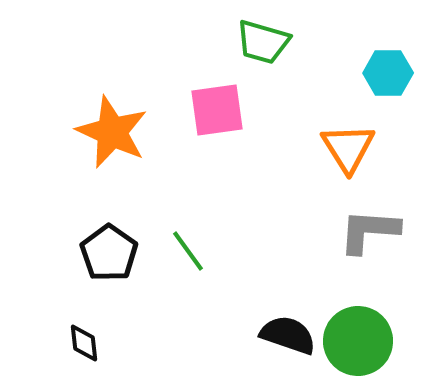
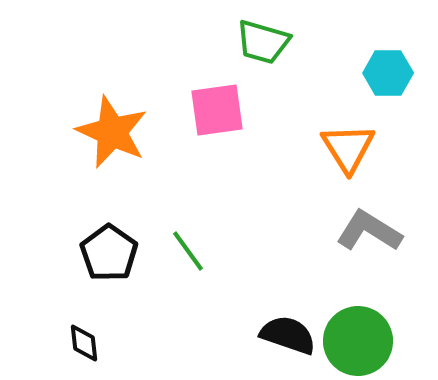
gray L-shape: rotated 28 degrees clockwise
